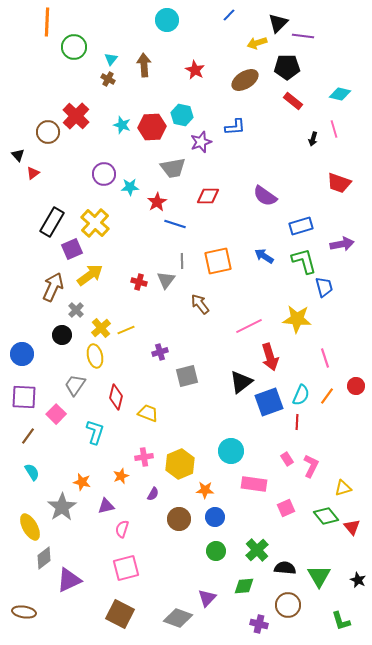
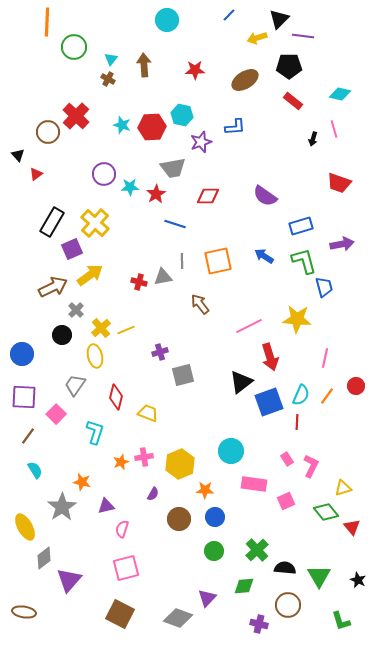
black triangle at (278, 23): moved 1 px right, 4 px up
yellow arrow at (257, 43): moved 5 px up
black pentagon at (287, 67): moved 2 px right, 1 px up
red star at (195, 70): rotated 30 degrees counterclockwise
red triangle at (33, 173): moved 3 px right, 1 px down
red star at (157, 202): moved 1 px left, 8 px up
gray triangle at (166, 280): moved 3 px left, 3 px up; rotated 42 degrees clockwise
brown arrow at (53, 287): rotated 40 degrees clockwise
pink line at (325, 358): rotated 30 degrees clockwise
gray square at (187, 376): moved 4 px left, 1 px up
cyan semicircle at (32, 472): moved 3 px right, 2 px up
orange star at (121, 476): moved 14 px up
pink square at (286, 508): moved 7 px up
green diamond at (326, 516): moved 4 px up
yellow ellipse at (30, 527): moved 5 px left
green circle at (216, 551): moved 2 px left
purple triangle at (69, 580): rotated 24 degrees counterclockwise
